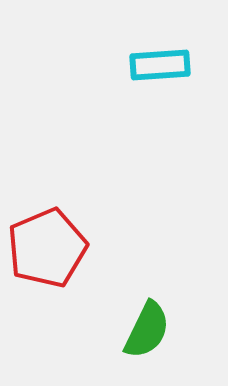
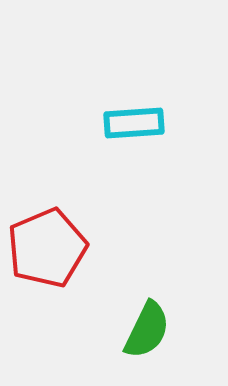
cyan rectangle: moved 26 px left, 58 px down
